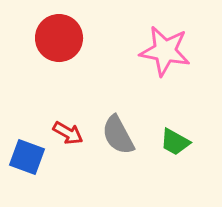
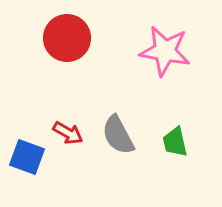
red circle: moved 8 px right
green trapezoid: rotated 48 degrees clockwise
